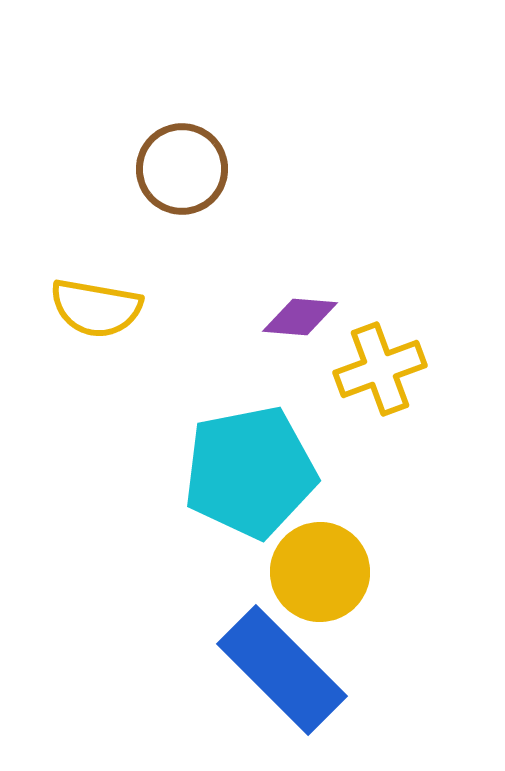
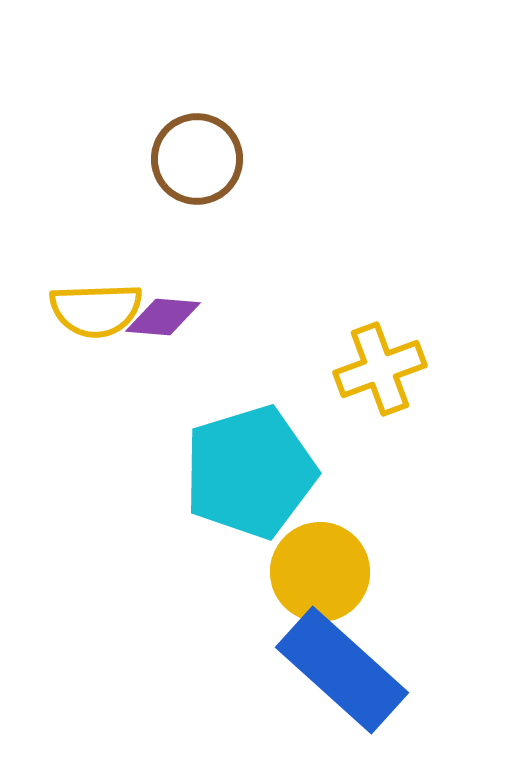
brown circle: moved 15 px right, 10 px up
yellow semicircle: moved 2 px down; rotated 12 degrees counterclockwise
purple diamond: moved 137 px left
cyan pentagon: rotated 6 degrees counterclockwise
blue rectangle: moved 60 px right; rotated 3 degrees counterclockwise
